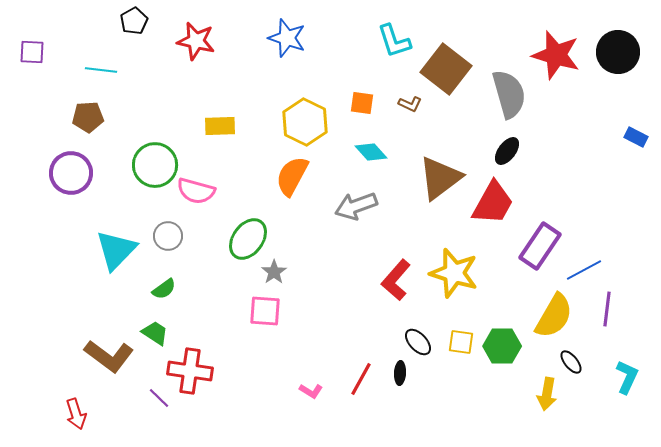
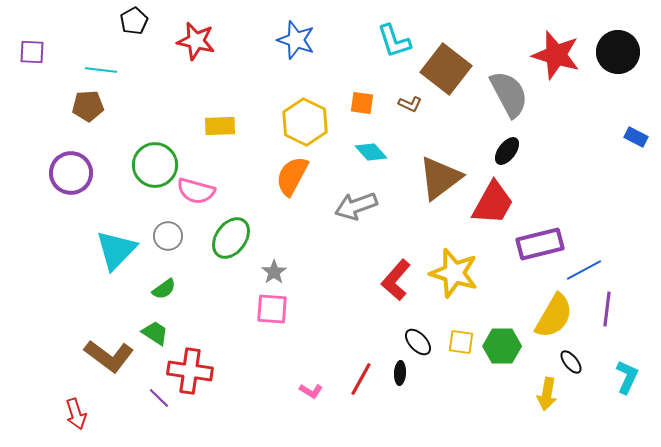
blue star at (287, 38): moved 9 px right, 2 px down
gray semicircle at (509, 94): rotated 12 degrees counterclockwise
brown pentagon at (88, 117): moved 11 px up
green ellipse at (248, 239): moved 17 px left, 1 px up
purple rectangle at (540, 246): moved 2 px up; rotated 42 degrees clockwise
pink square at (265, 311): moved 7 px right, 2 px up
